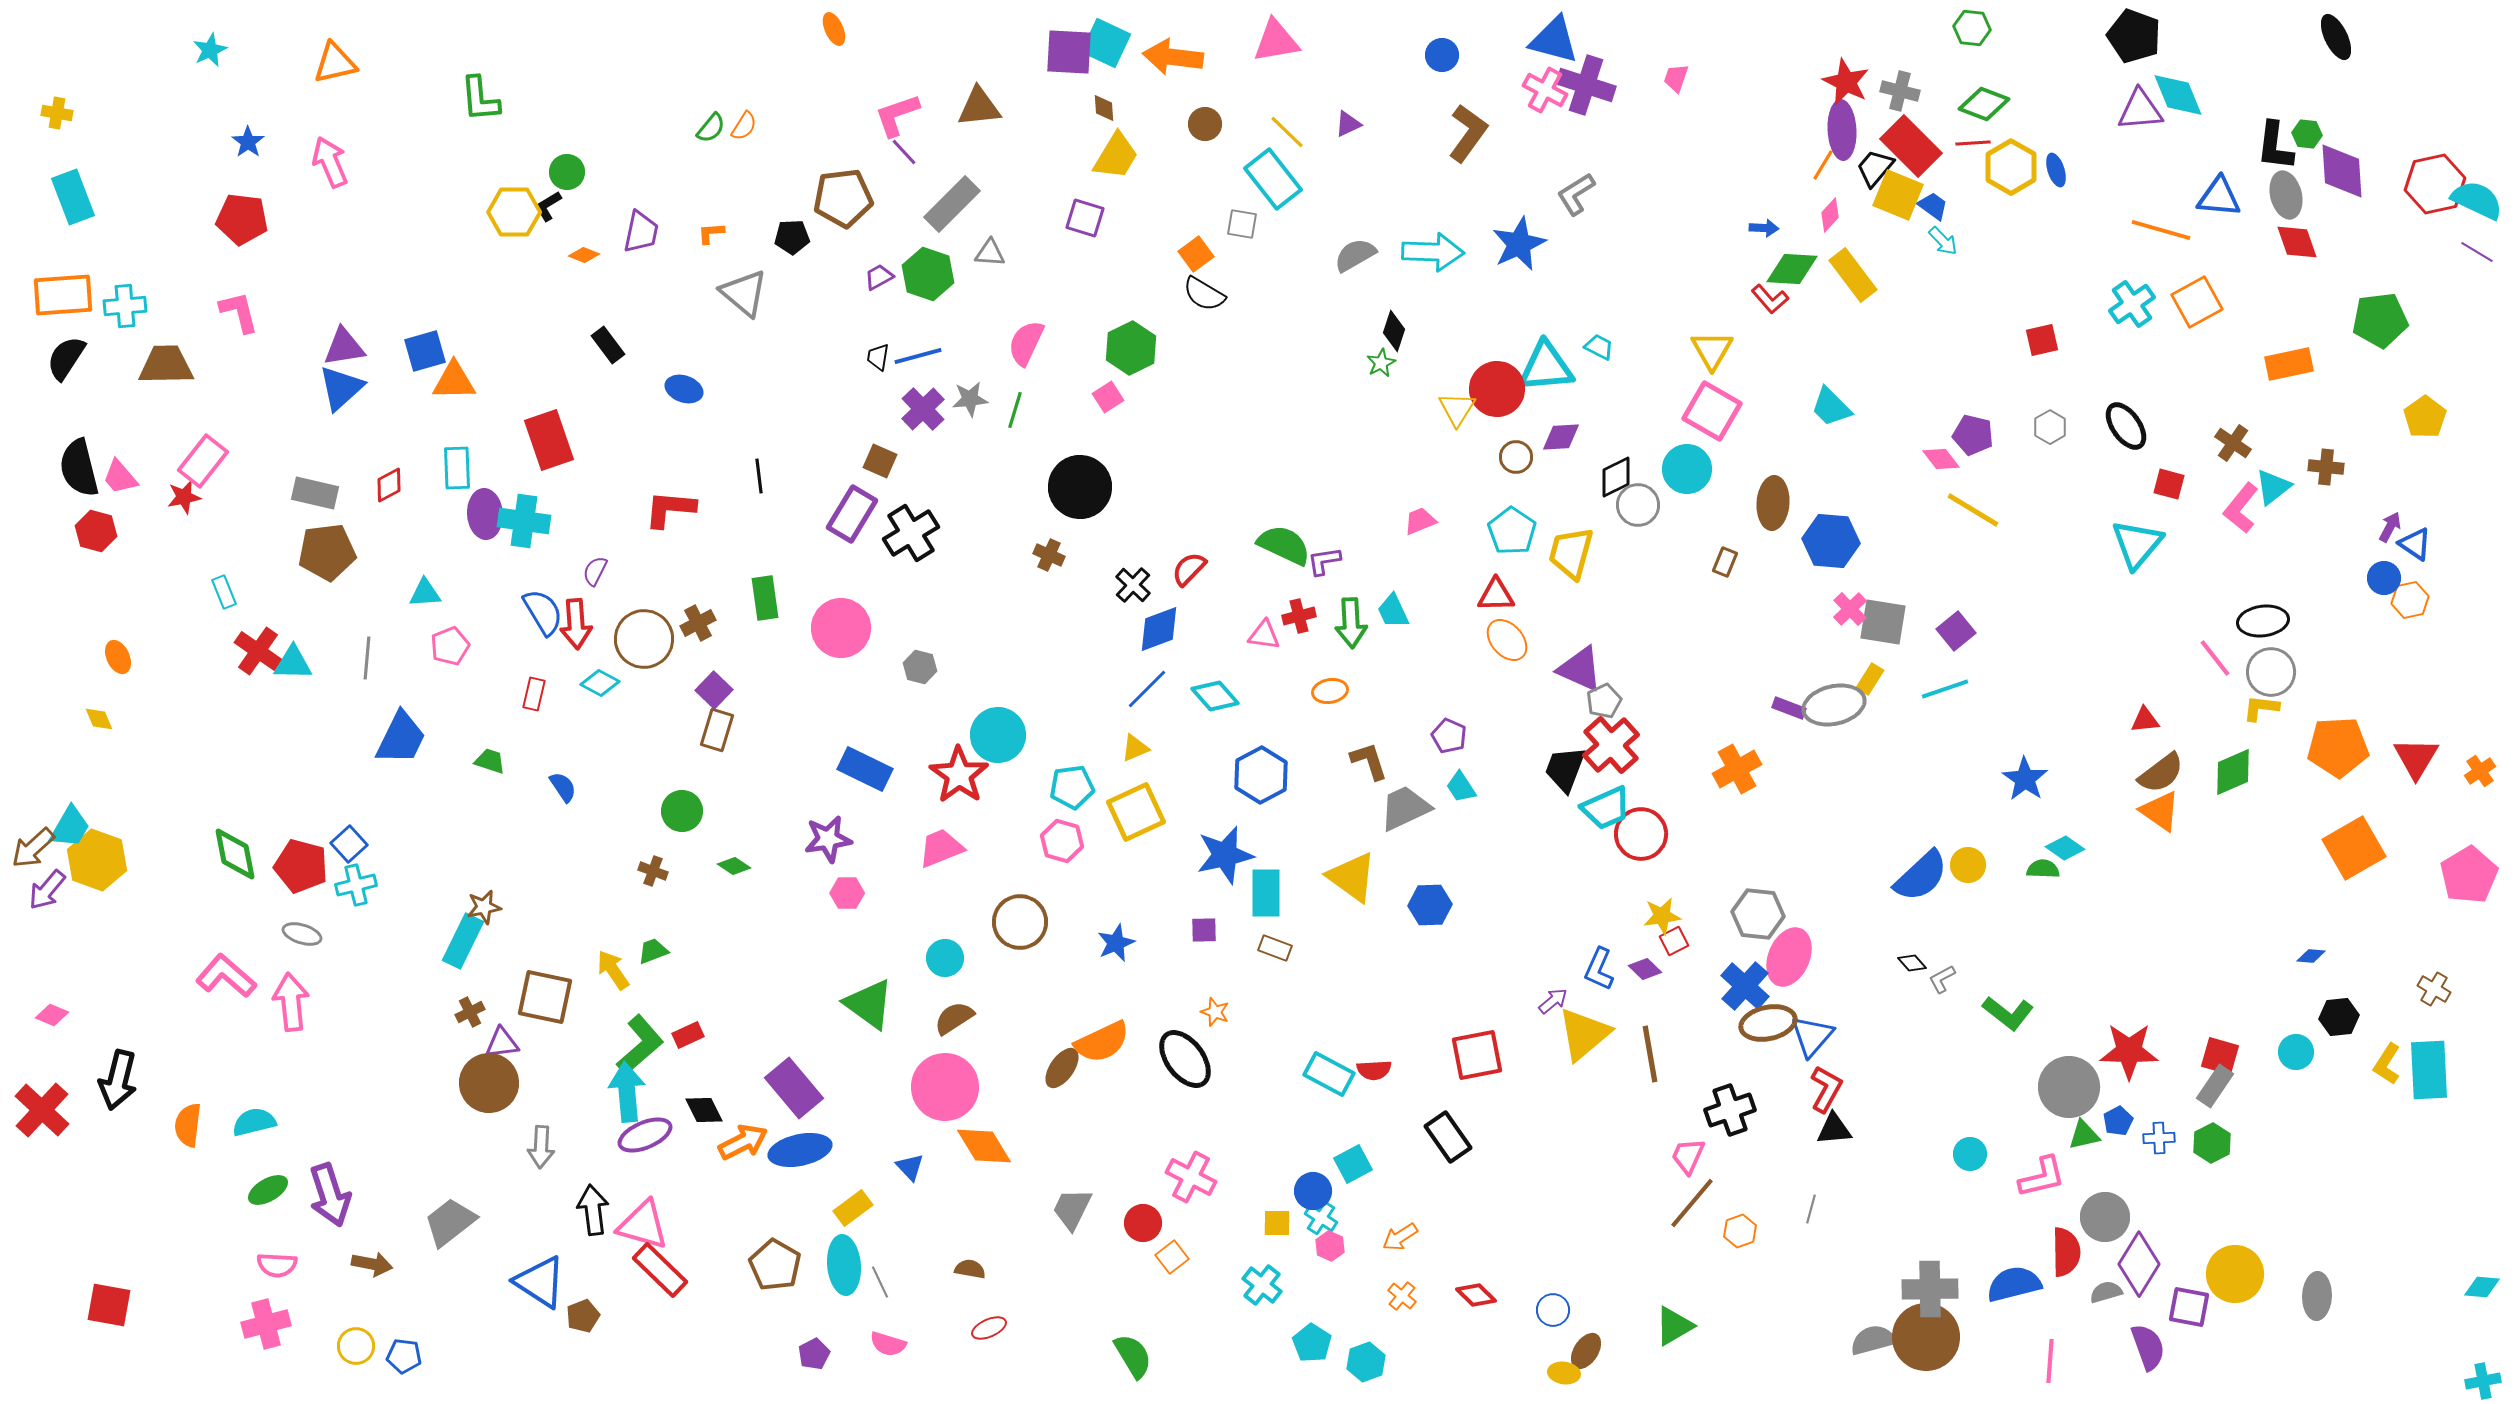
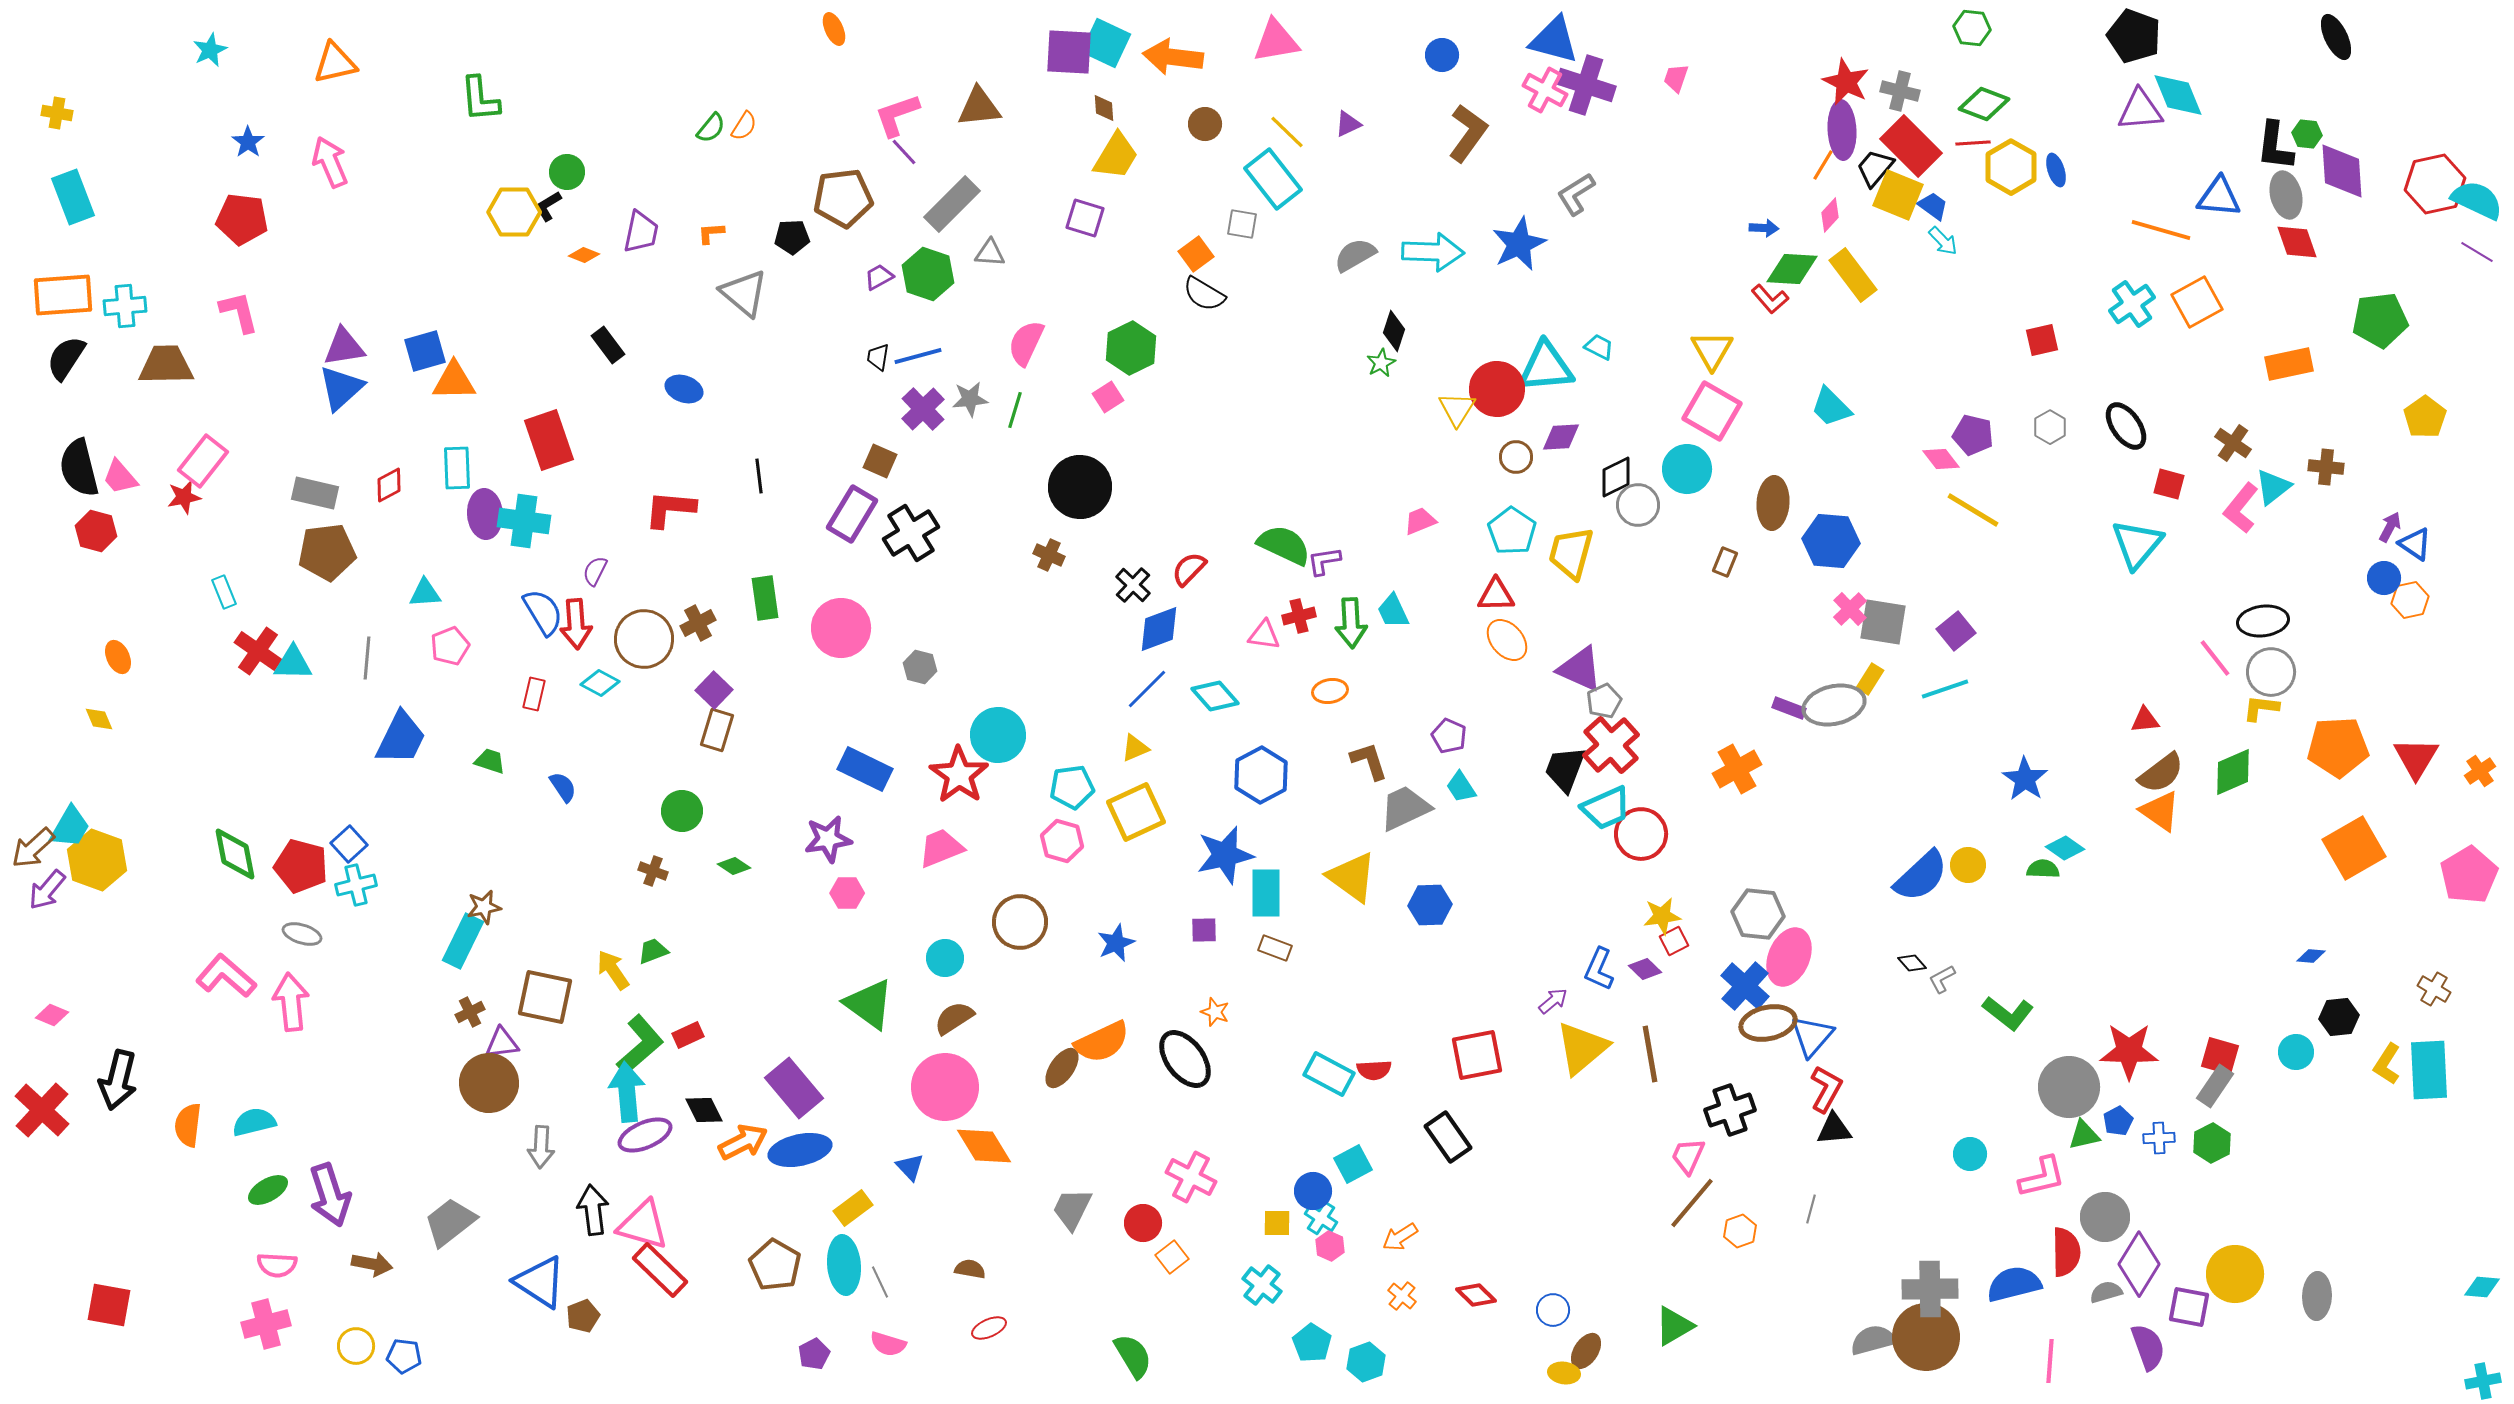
yellow triangle at (1584, 1034): moved 2 px left, 14 px down
